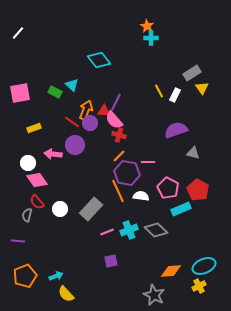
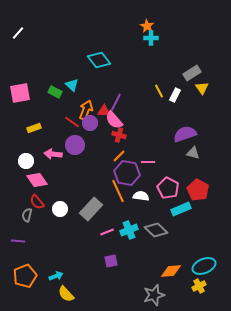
purple semicircle at (176, 130): moved 9 px right, 4 px down
white circle at (28, 163): moved 2 px left, 2 px up
gray star at (154, 295): rotated 30 degrees clockwise
